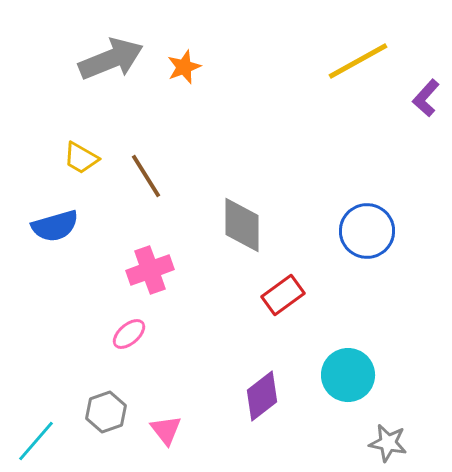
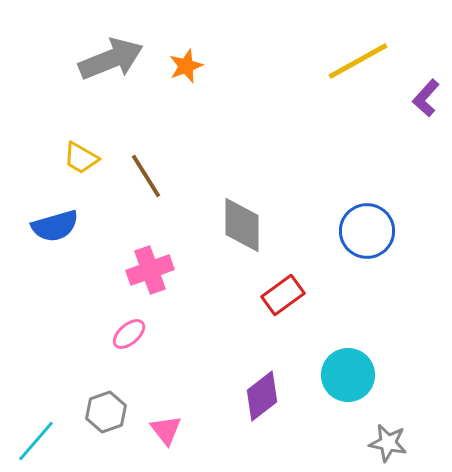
orange star: moved 2 px right, 1 px up
